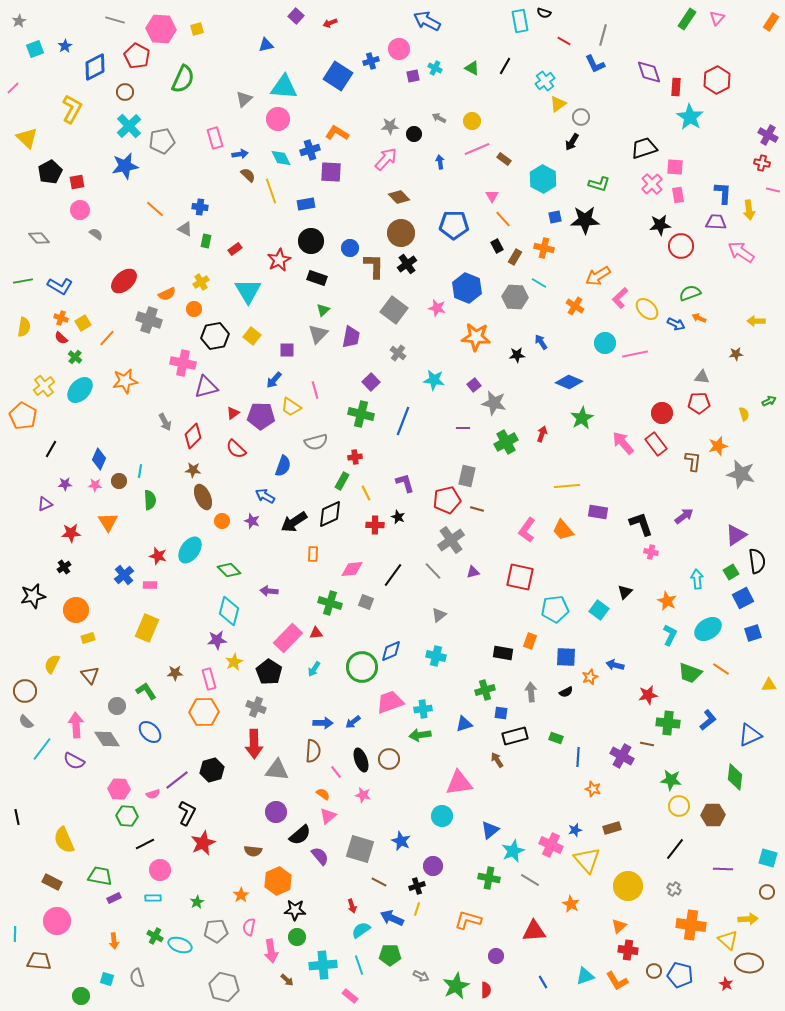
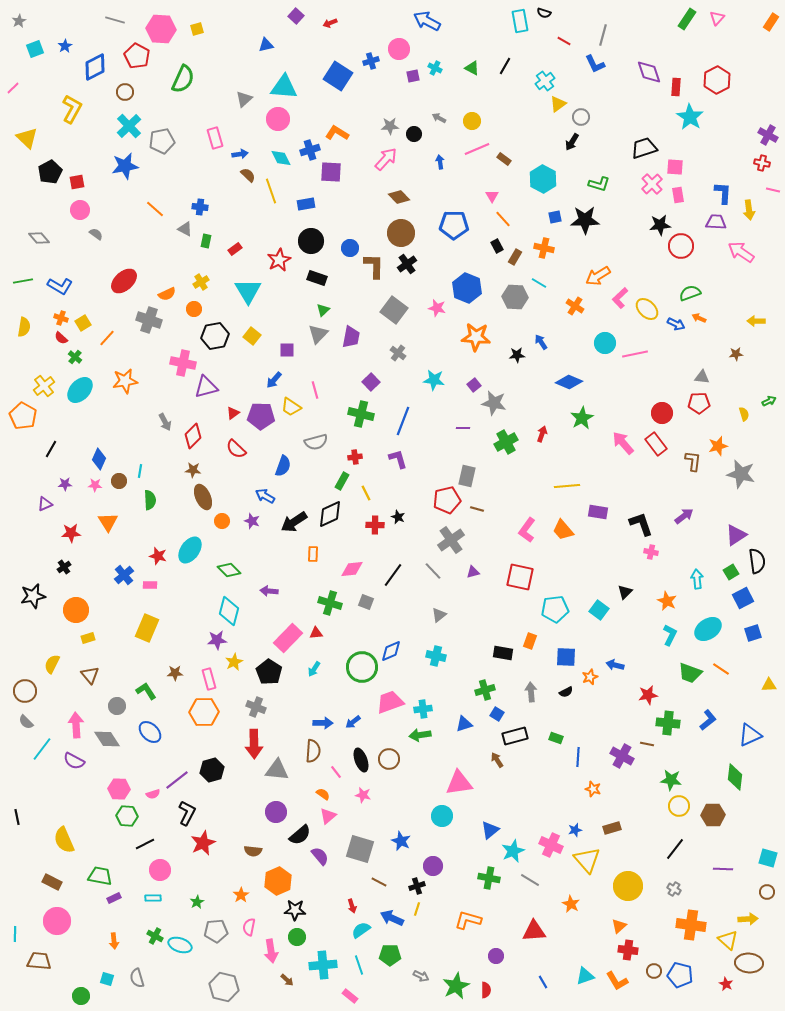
purple L-shape at (405, 483): moved 7 px left, 24 px up
blue square at (501, 713): moved 4 px left, 1 px down; rotated 24 degrees clockwise
